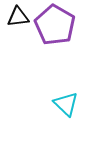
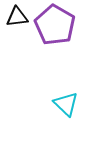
black triangle: moved 1 px left
